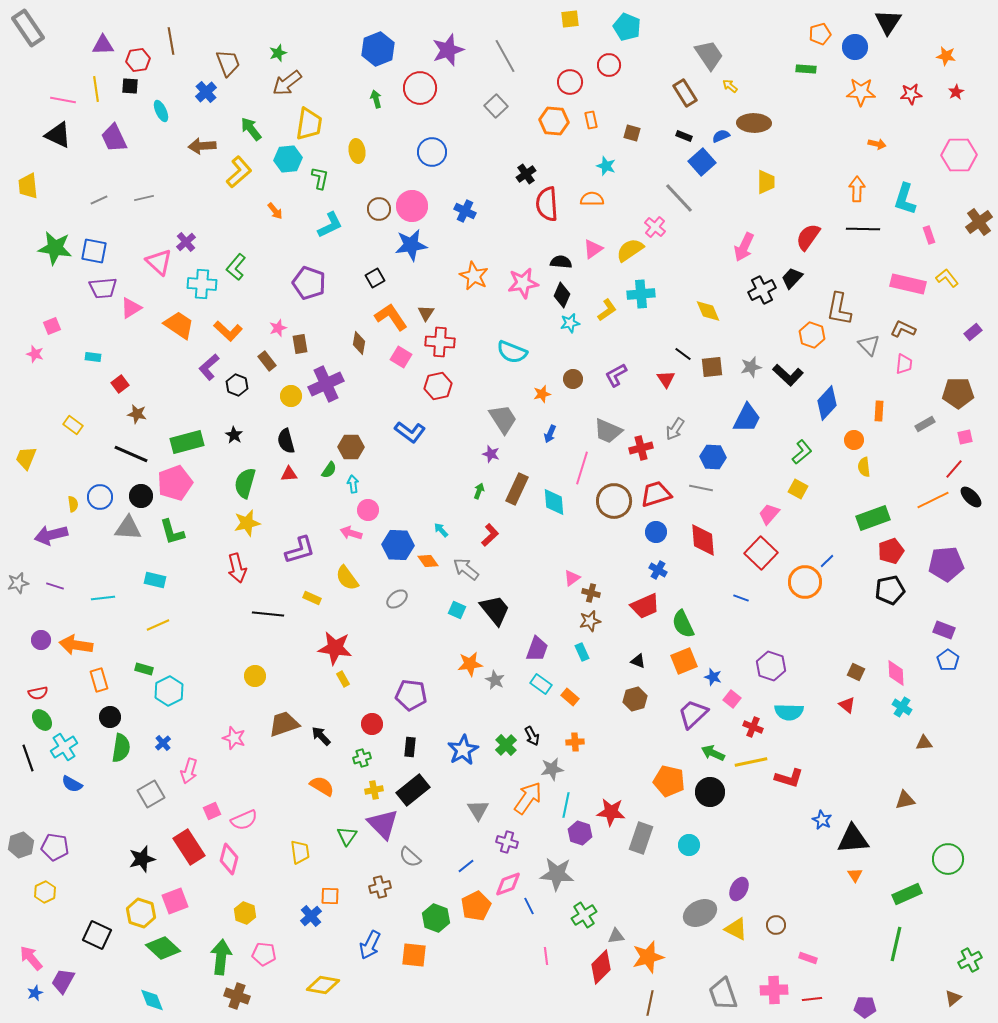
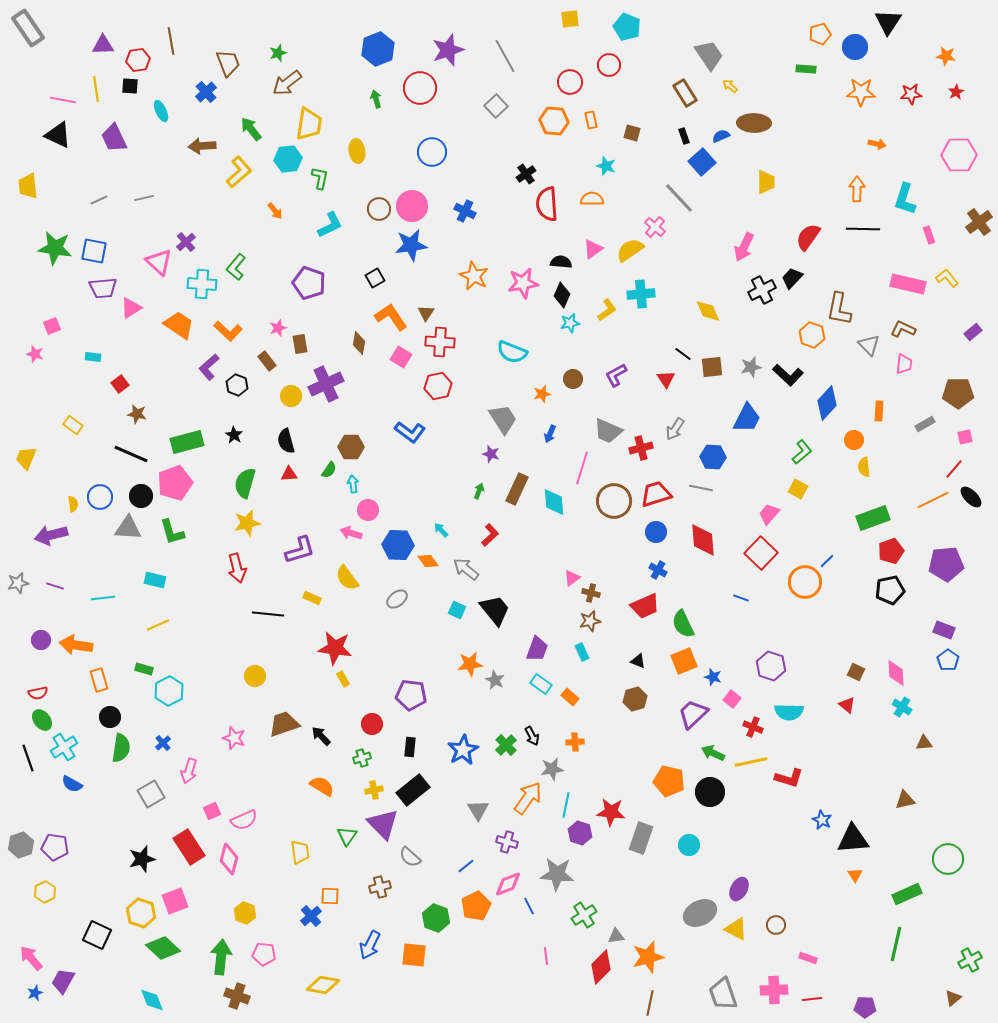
black rectangle at (684, 136): rotated 49 degrees clockwise
